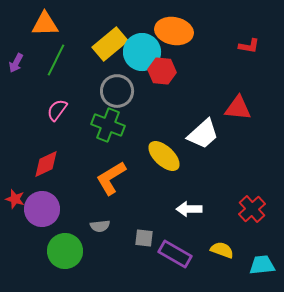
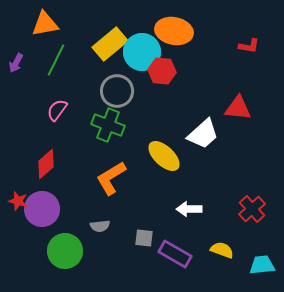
orange triangle: rotated 8 degrees counterclockwise
red diamond: rotated 16 degrees counterclockwise
red star: moved 3 px right, 2 px down
